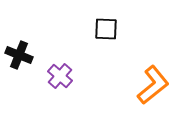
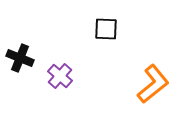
black cross: moved 1 px right, 3 px down
orange L-shape: moved 1 px up
